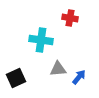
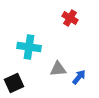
red cross: rotated 21 degrees clockwise
cyan cross: moved 12 px left, 7 px down
black square: moved 2 px left, 5 px down
